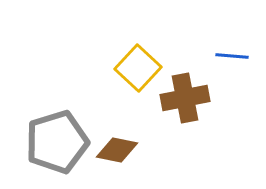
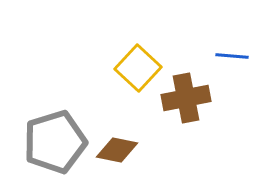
brown cross: moved 1 px right
gray pentagon: moved 2 px left
